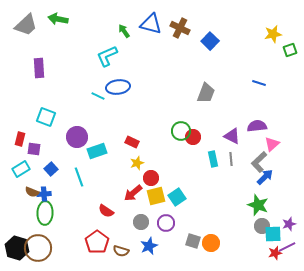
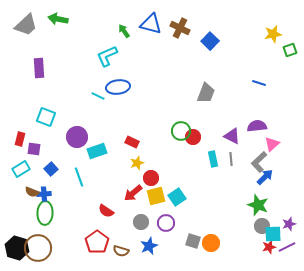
red star at (275, 253): moved 6 px left, 6 px up
